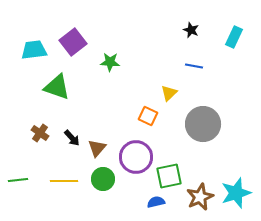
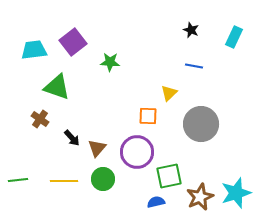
orange square: rotated 24 degrees counterclockwise
gray circle: moved 2 px left
brown cross: moved 14 px up
purple circle: moved 1 px right, 5 px up
